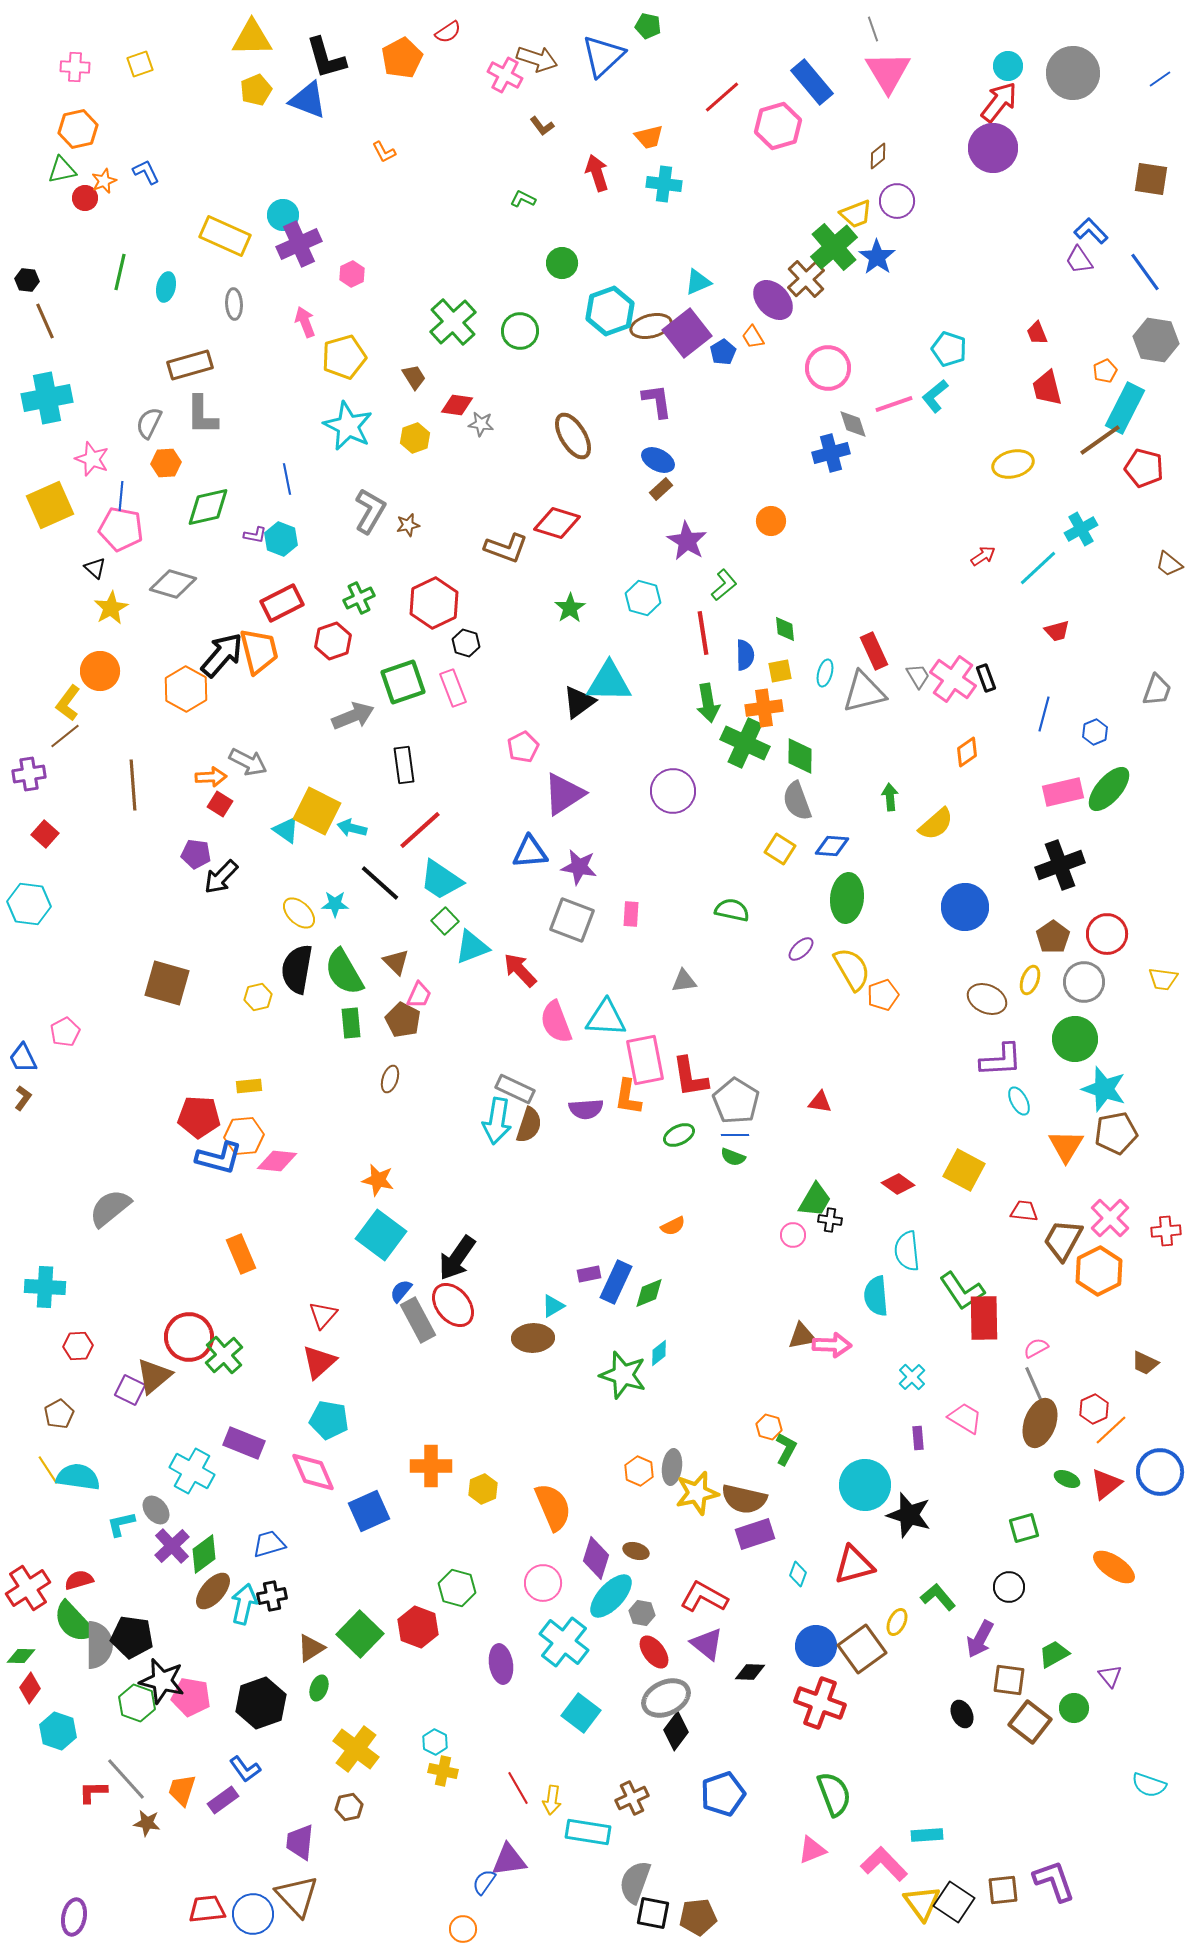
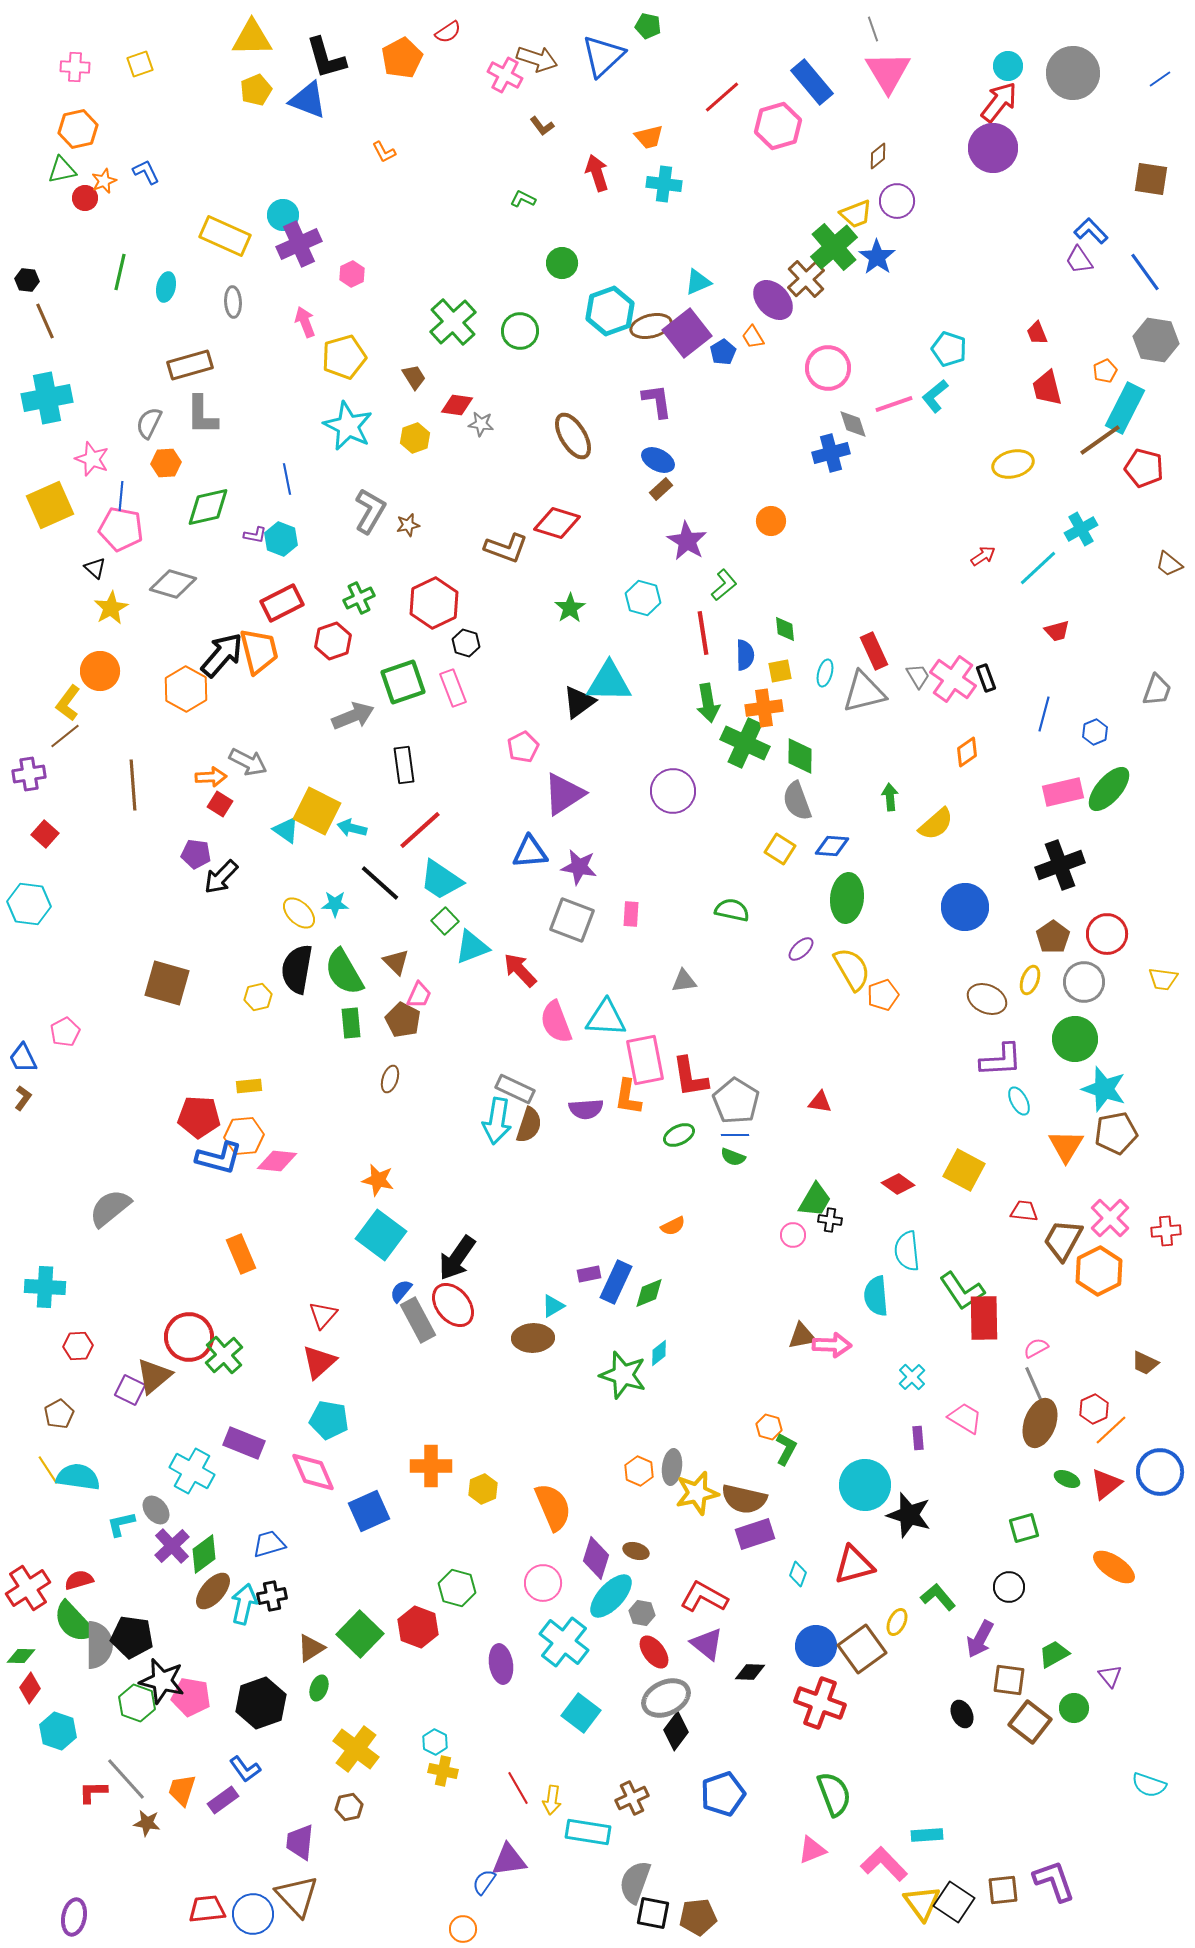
gray ellipse at (234, 304): moved 1 px left, 2 px up
